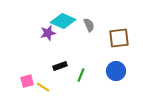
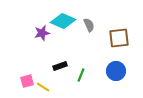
purple star: moved 6 px left
